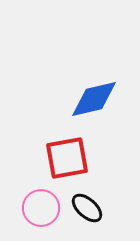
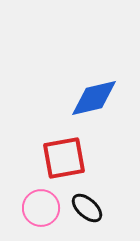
blue diamond: moved 1 px up
red square: moved 3 px left
